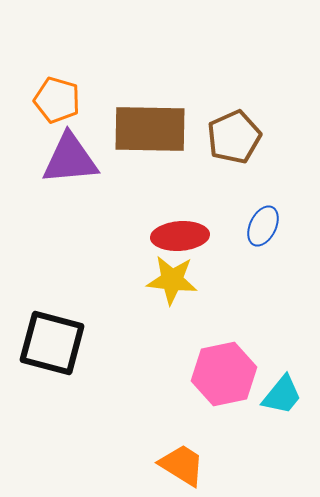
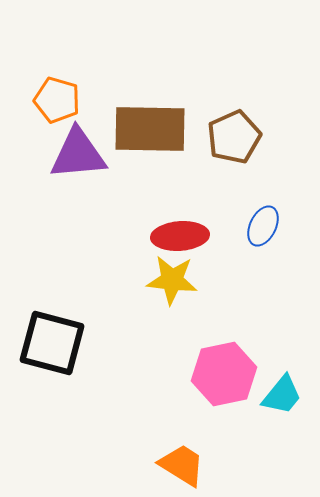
purple triangle: moved 8 px right, 5 px up
